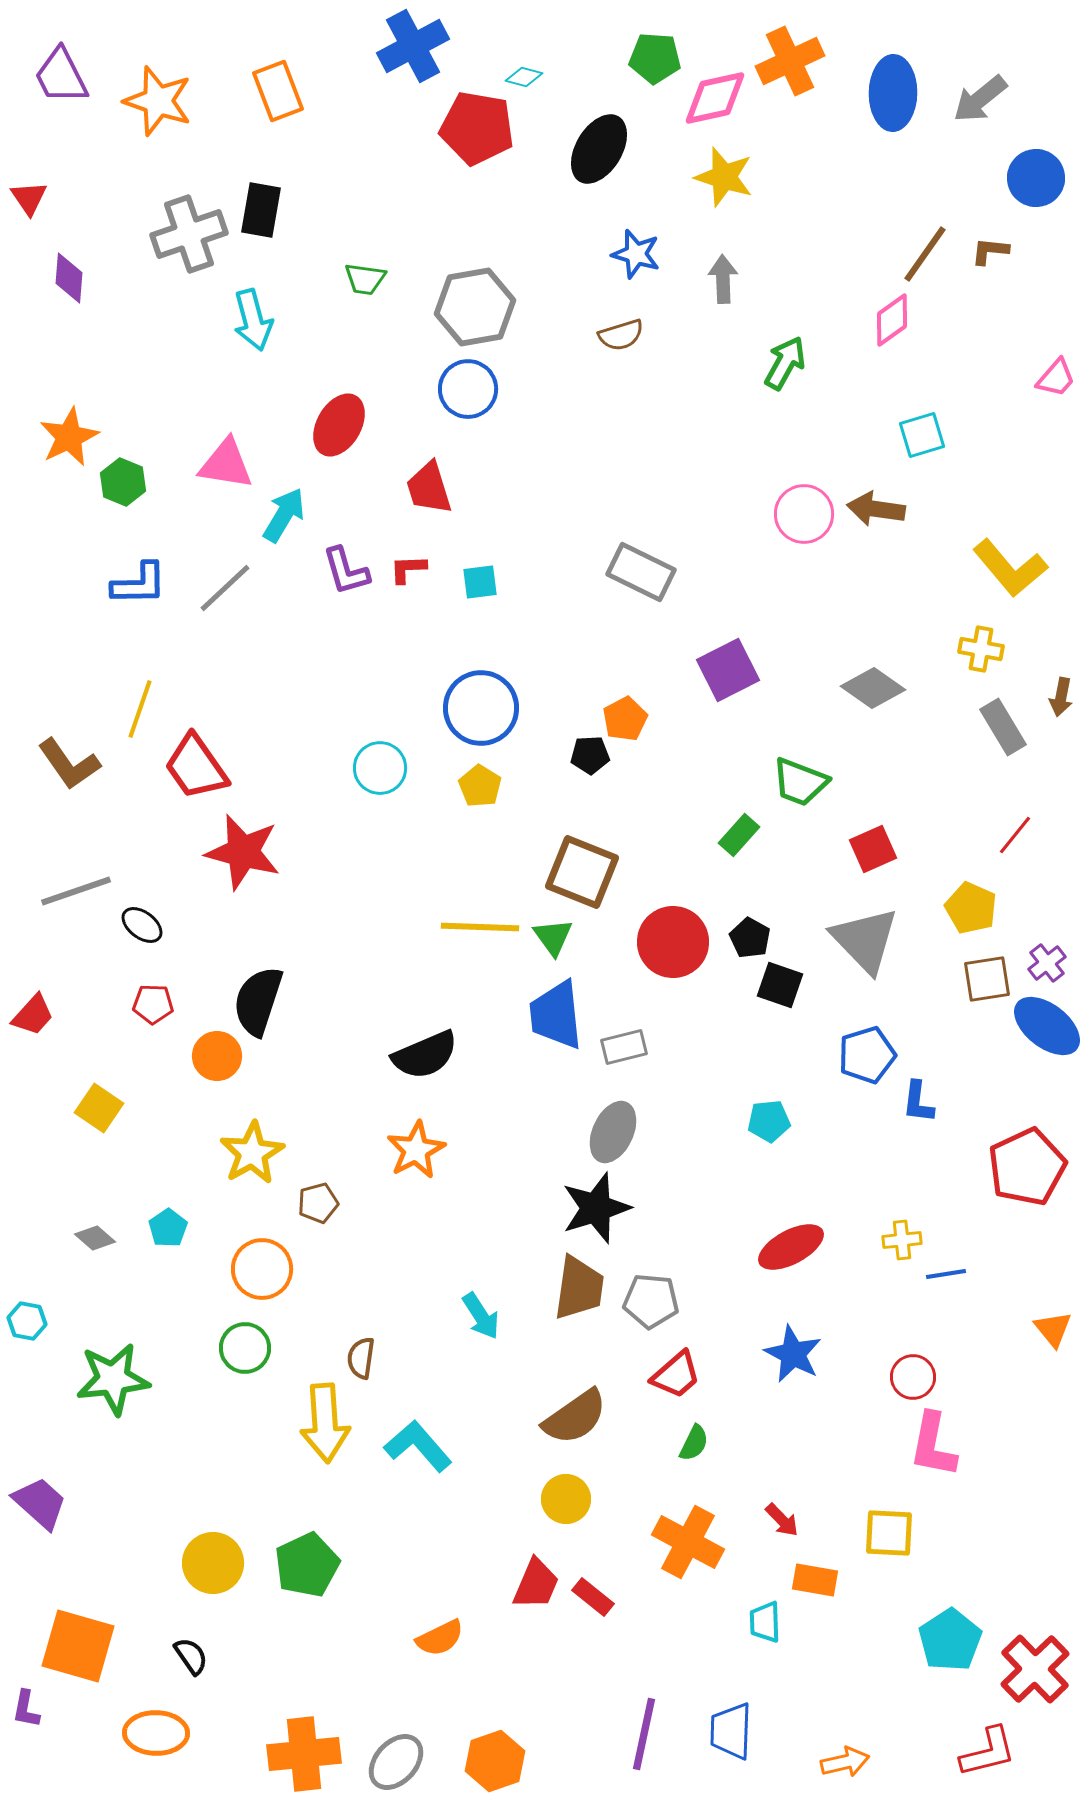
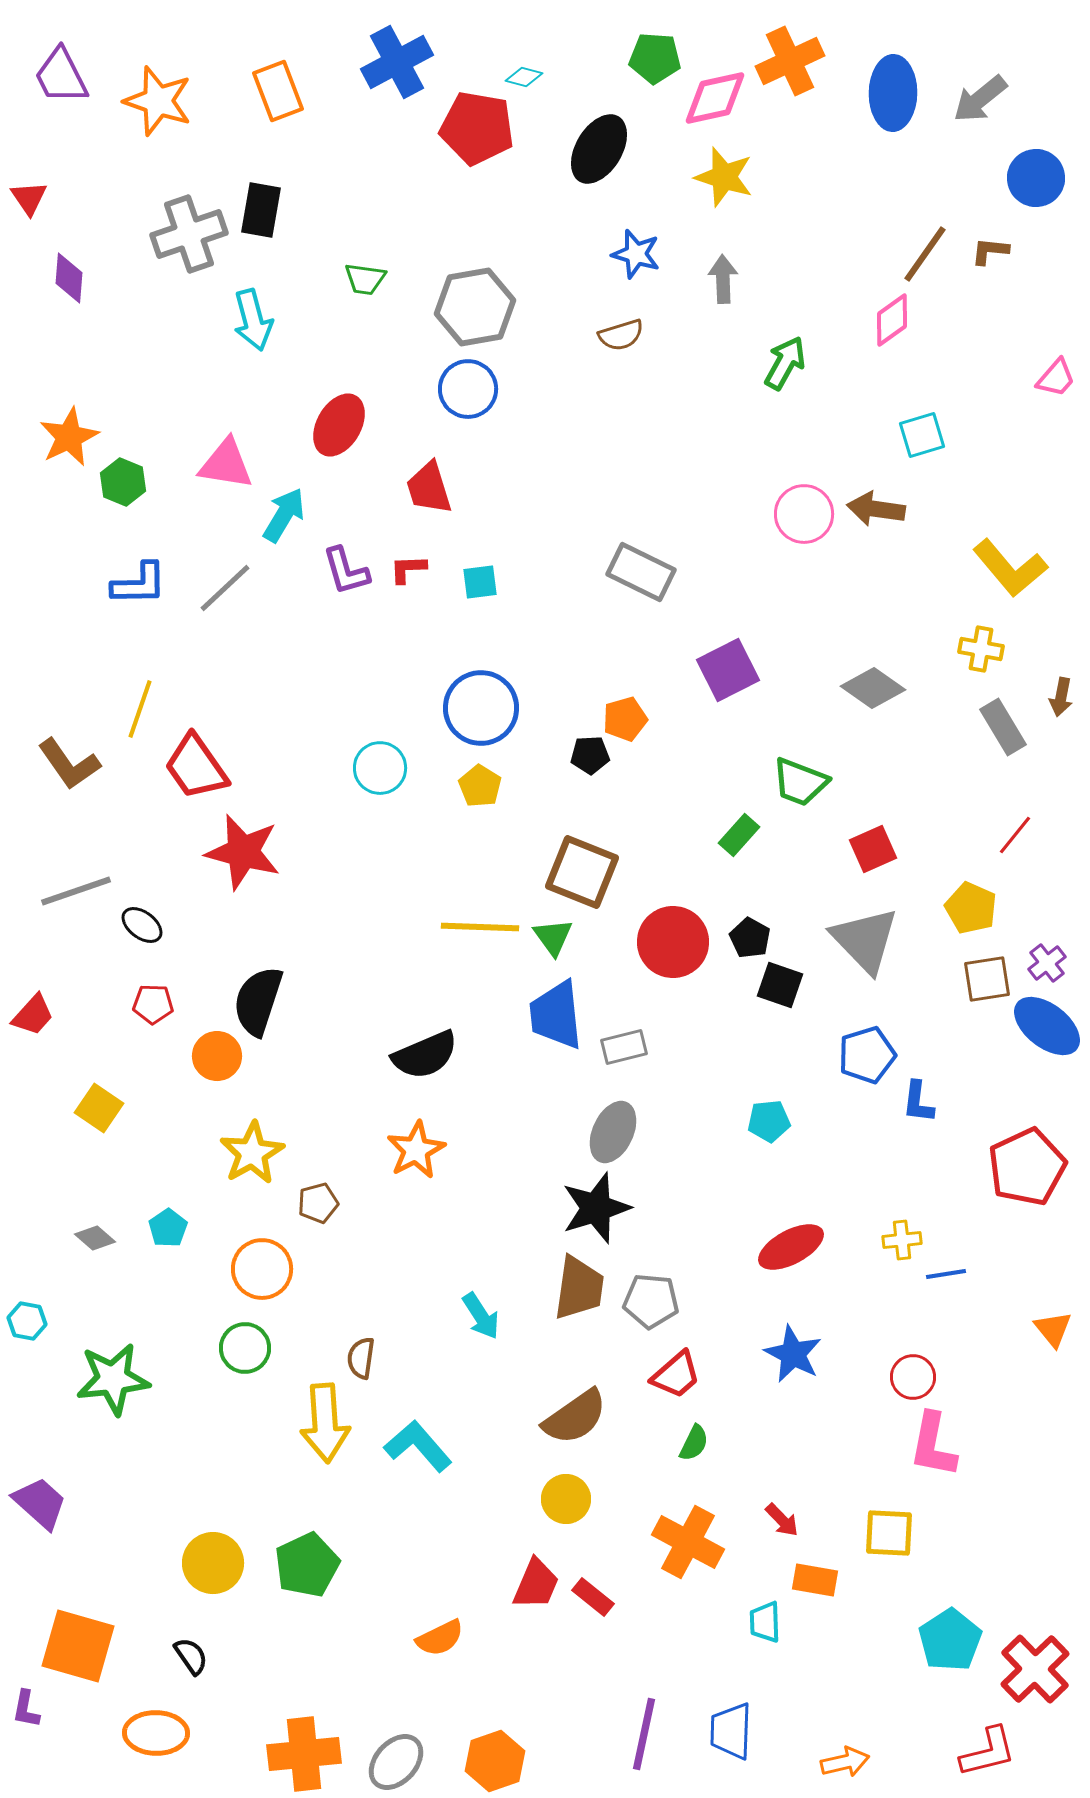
blue cross at (413, 46): moved 16 px left, 16 px down
orange pentagon at (625, 719): rotated 12 degrees clockwise
